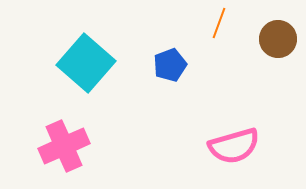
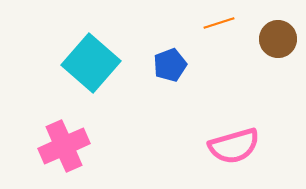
orange line: rotated 52 degrees clockwise
cyan square: moved 5 px right
